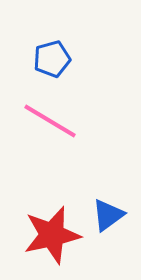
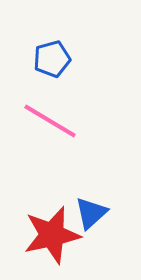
blue triangle: moved 17 px left, 2 px up; rotated 6 degrees counterclockwise
